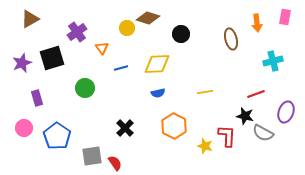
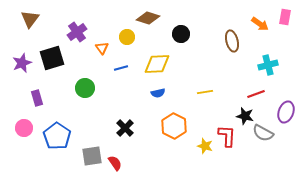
brown triangle: rotated 24 degrees counterclockwise
orange arrow: moved 3 px right, 1 px down; rotated 48 degrees counterclockwise
yellow circle: moved 9 px down
brown ellipse: moved 1 px right, 2 px down
cyan cross: moved 5 px left, 4 px down
